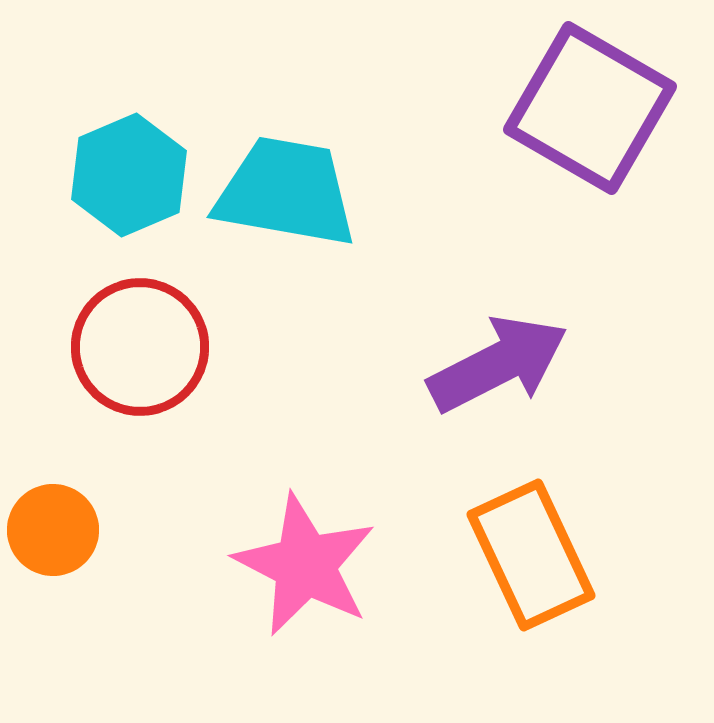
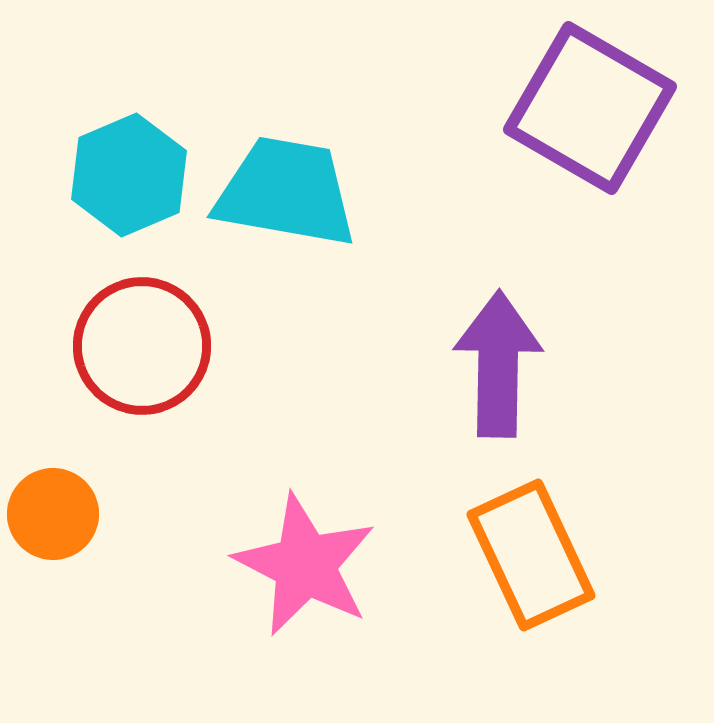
red circle: moved 2 px right, 1 px up
purple arrow: rotated 62 degrees counterclockwise
orange circle: moved 16 px up
